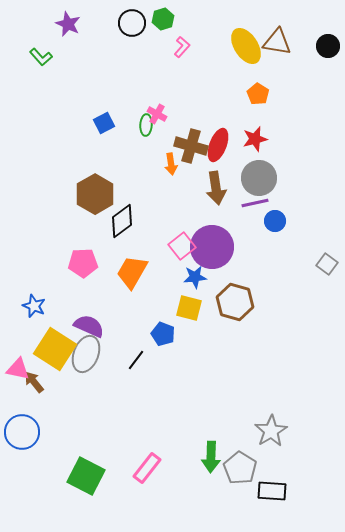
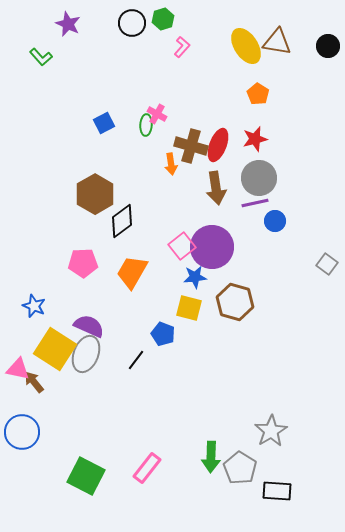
black rectangle at (272, 491): moved 5 px right
